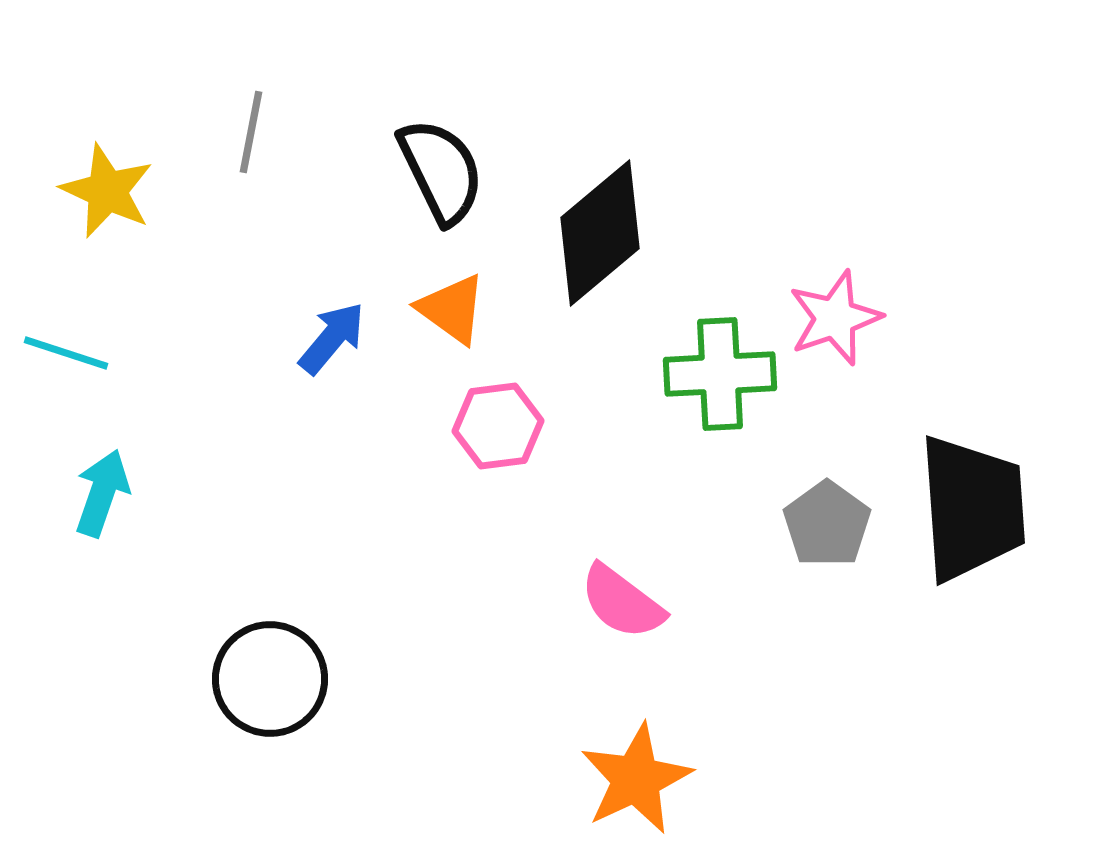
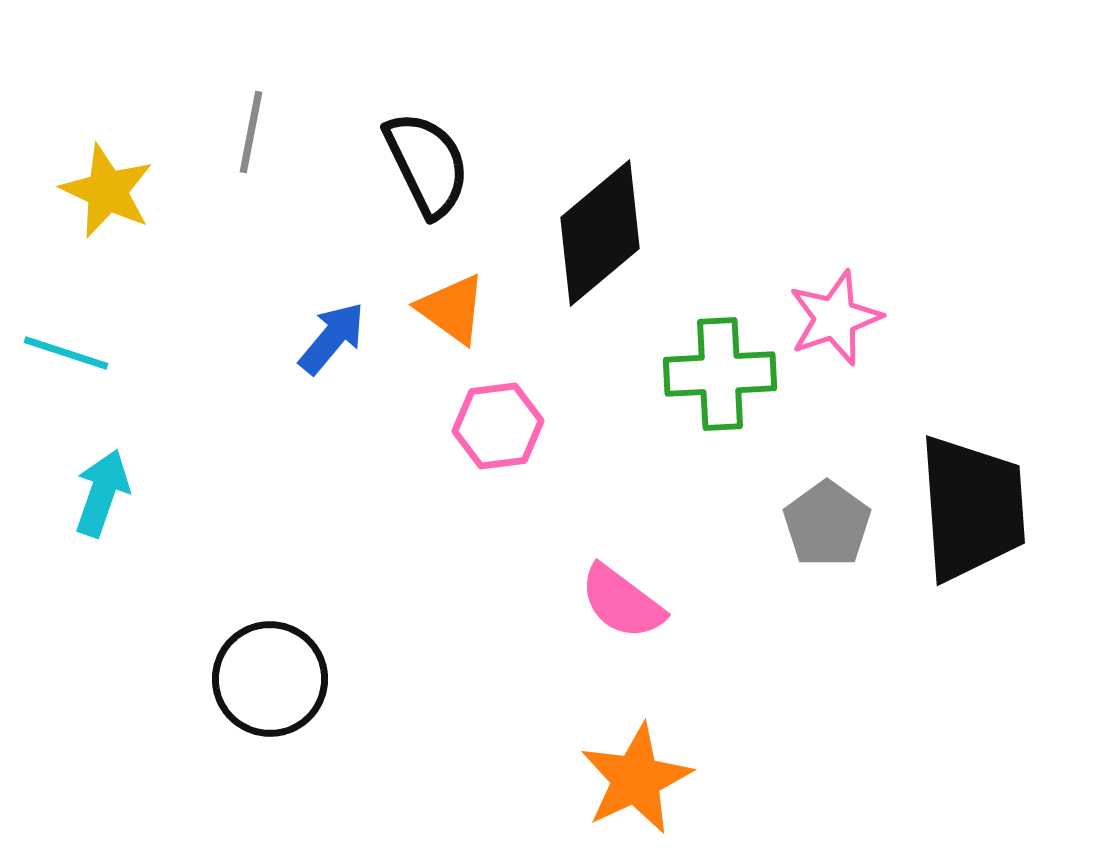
black semicircle: moved 14 px left, 7 px up
